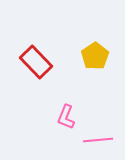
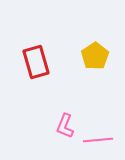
red rectangle: rotated 28 degrees clockwise
pink L-shape: moved 1 px left, 9 px down
